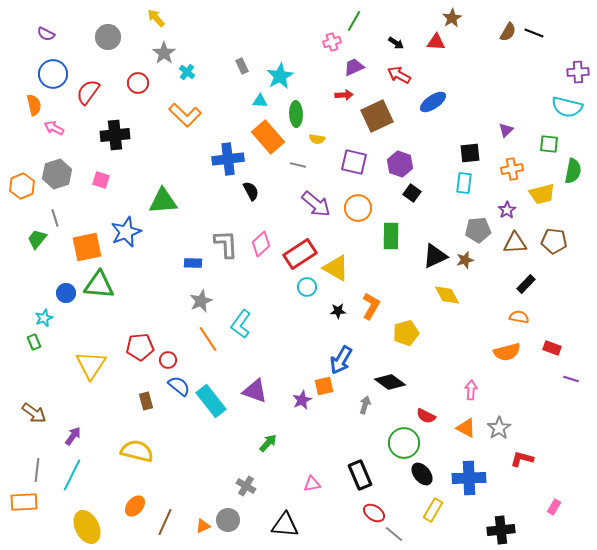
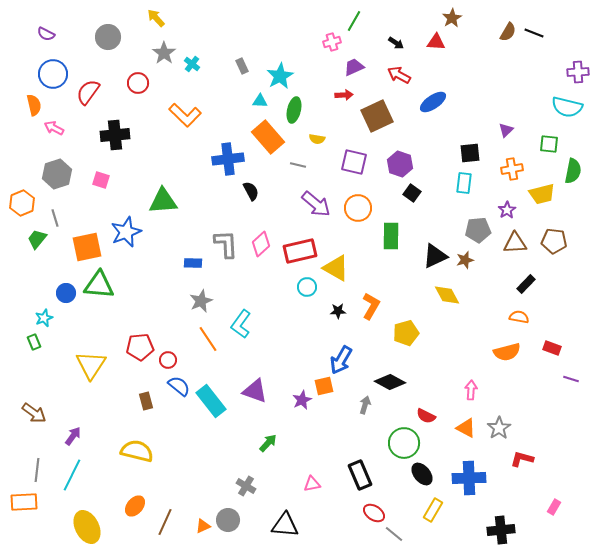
cyan cross at (187, 72): moved 5 px right, 8 px up
green ellipse at (296, 114): moved 2 px left, 4 px up; rotated 15 degrees clockwise
orange hexagon at (22, 186): moved 17 px down
red rectangle at (300, 254): moved 3 px up; rotated 20 degrees clockwise
black diamond at (390, 382): rotated 8 degrees counterclockwise
